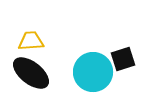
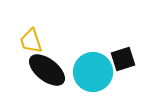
yellow trapezoid: rotated 104 degrees counterclockwise
black ellipse: moved 16 px right, 3 px up
